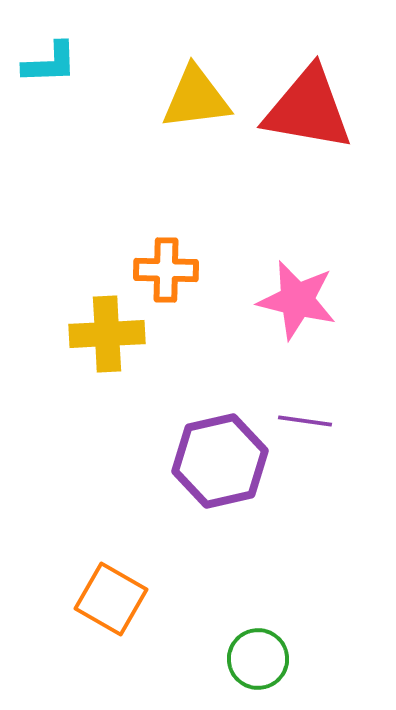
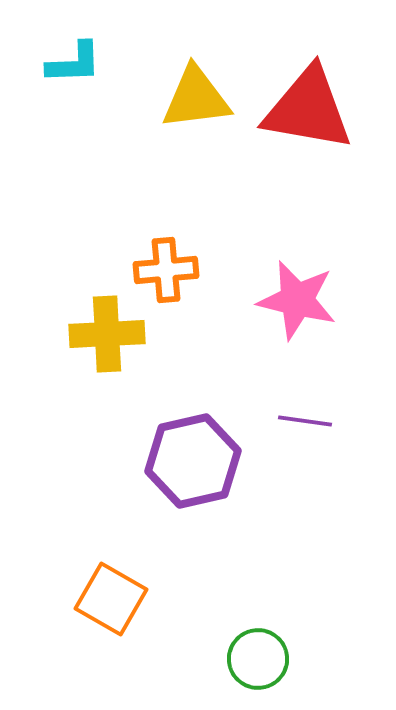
cyan L-shape: moved 24 px right
orange cross: rotated 6 degrees counterclockwise
purple hexagon: moved 27 px left
